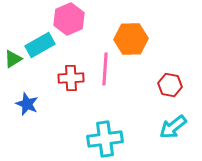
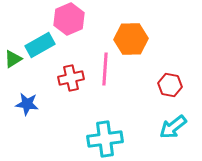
red cross: rotated 10 degrees counterclockwise
blue star: rotated 15 degrees counterclockwise
